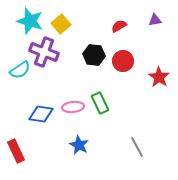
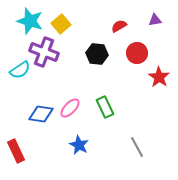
black hexagon: moved 3 px right, 1 px up
red circle: moved 14 px right, 8 px up
green rectangle: moved 5 px right, 4 px down
pink ellipse: moved 3 px left, 1 px down; rotated 40 degrees counterclockwise
